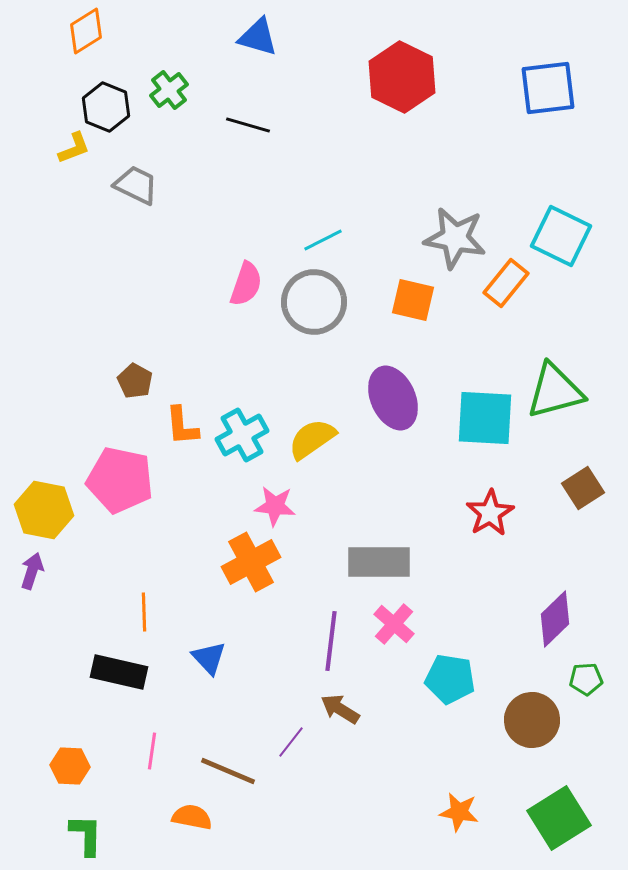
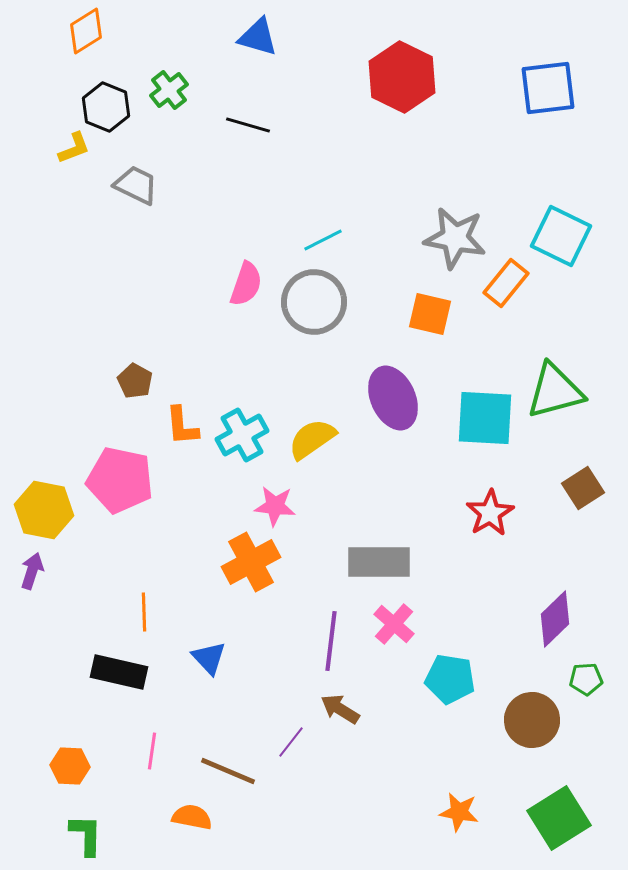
orange square at (413, 300): moved 17 px right, 14 px down
